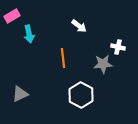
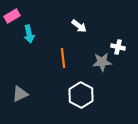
gray star: moved 1 px left, 2 px up
